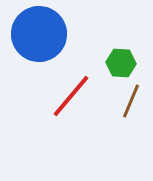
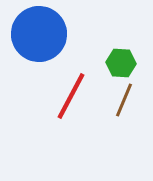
red line: rotated 12 degrees counterclockwise
brown line: moved 7 px left, 1 px up
